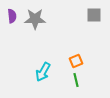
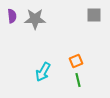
green line: moved 2 px right
